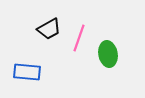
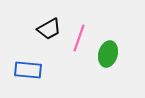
green ellipse: rotated 25 degrees clockwise
blue rectangle: moved 1 px right, 2 px up
